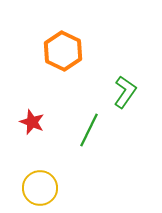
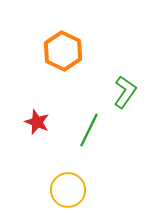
red star: moved 5 px right
yellow circle: moved 28 px right, 2 px down
